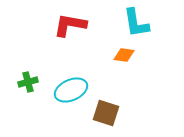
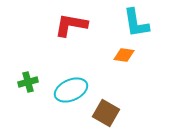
red L-shape: moved 1 px right
brown square: rotated 12 degrees clockwise
